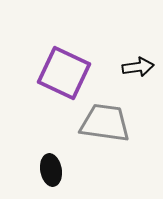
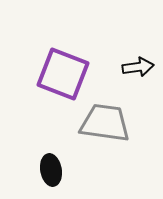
purple square: moved 1 px left, 1 px down; rotated 4 degrees counterclockwise
